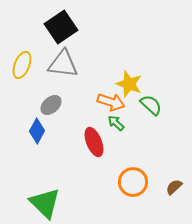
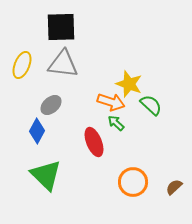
black square: rotated 32 degrees clockwise
green triangle: moved 1 px right, 28 px up
